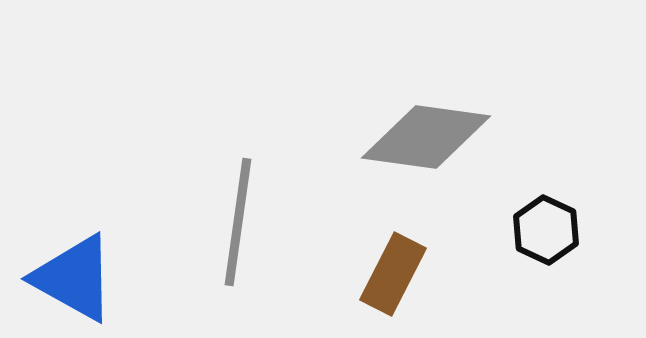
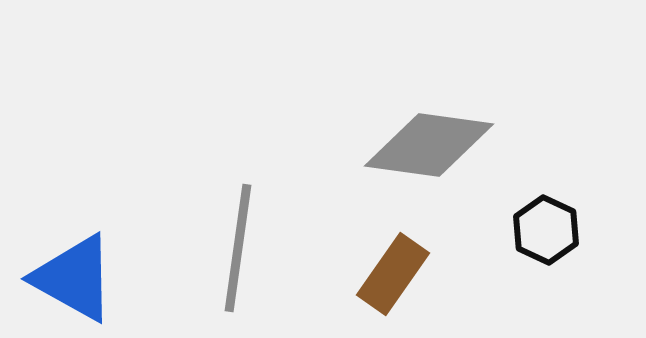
gray diamond: moved 3 px right, 8 px down
gray line: moved 26 px down
brown rectangle: rotated 8 degrees clockwise
